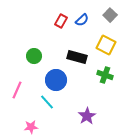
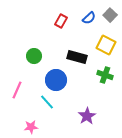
blue semicircle: moved 7 px right, 2 px up
